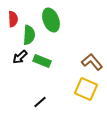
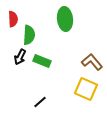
green ellipse: moved 14 px right, 1 px up; rotated 15 degrees clockwise
black arrow: rotated 21 degrees counterclockwise
